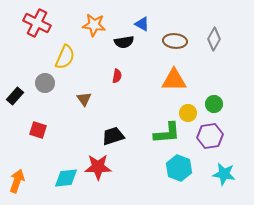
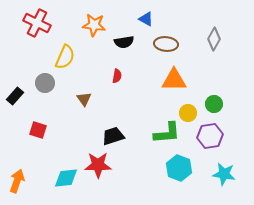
blue triangle: moved 4 px right, 5 px up
brown ellipse: moved 9 px left, 3 px down
red star: moved 2 px up
